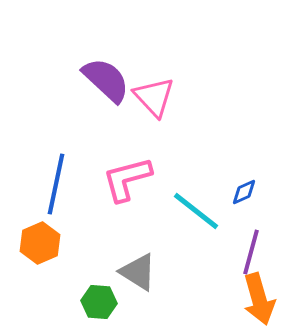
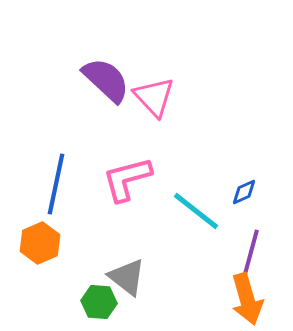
gray triangle: moved 11 px left, 5 px down; rotated 6 degrees clockwise
orange arrow: moved 12 px left
